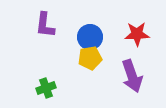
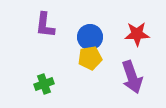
purple arrow: moved 1 px down
green cross: moved 2 px left, 4 px up
